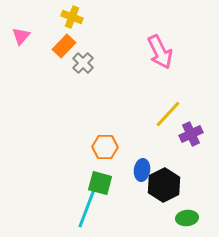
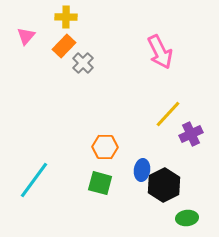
yellow cross: moved 6 px left; rotated 20 degrees counterclockwise
pink triangle: moved 5 px right
cyan line: moved 53 px left, 28 px up; rotated 15 degrees clockwise
